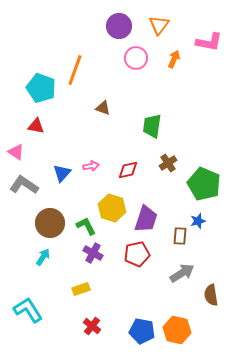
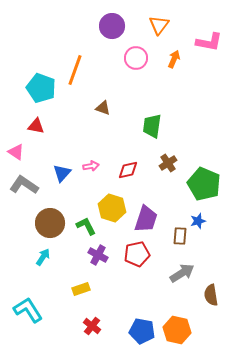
purple circle: moved 7 px left
purple cross: moved 5 px right, 2 px down
